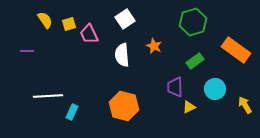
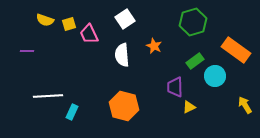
yellow semicircle: rotated 144 degrees clockwise
cyan circle: moved 13 px up
